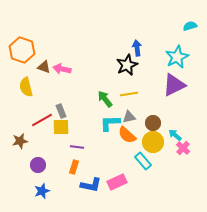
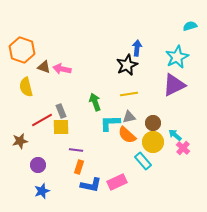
blue arrow: rotated 14 degrees clockwise
green arrow: moved 10 px left, 3 px down; rotated 18 degrees clockwise
purple line: moved 1 px left, 3 px down
orange rectangle: moved 5 px right
